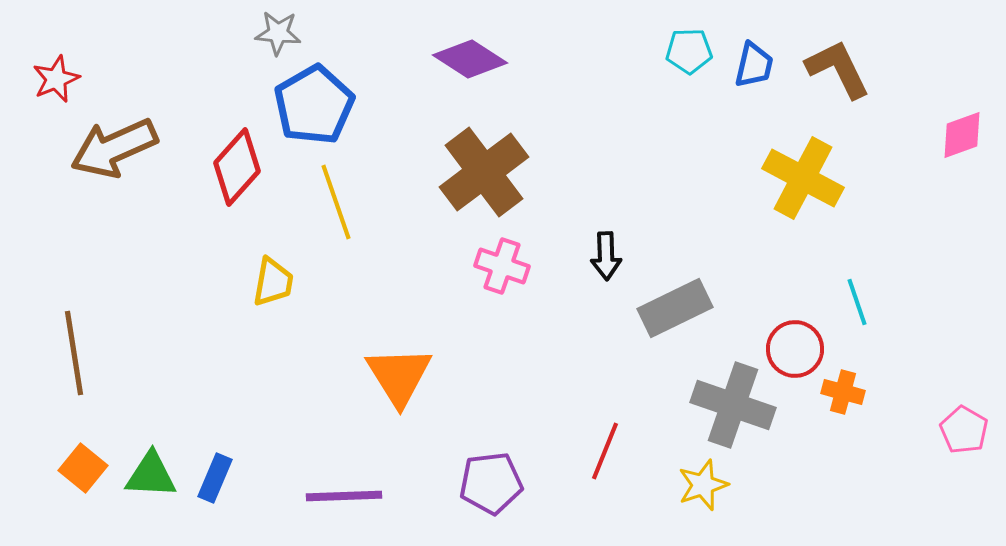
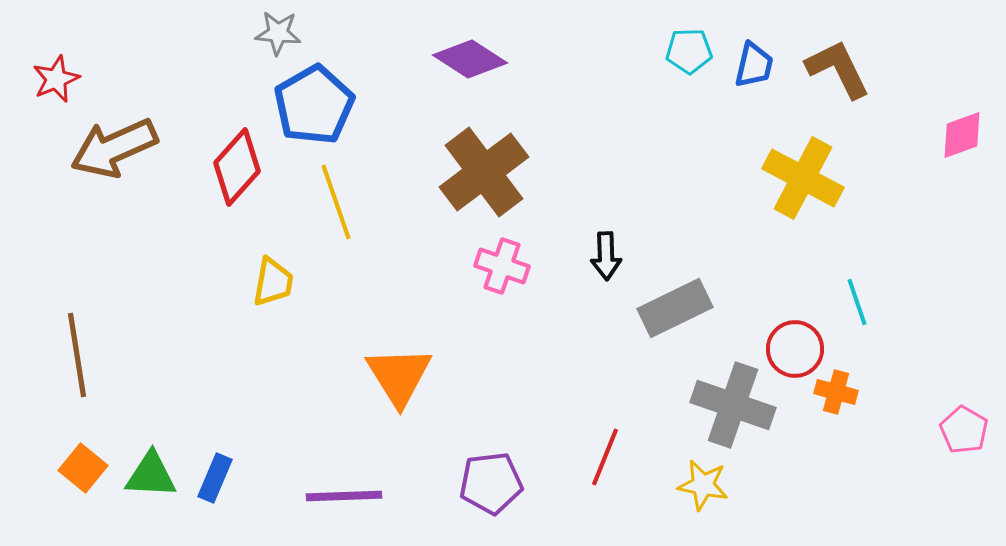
brown line: moved 3 px right, 2 px down
orange cross: moved 7 px left
red line: moved 6 px down
yellow star: rotated 30 degrees clockwise
